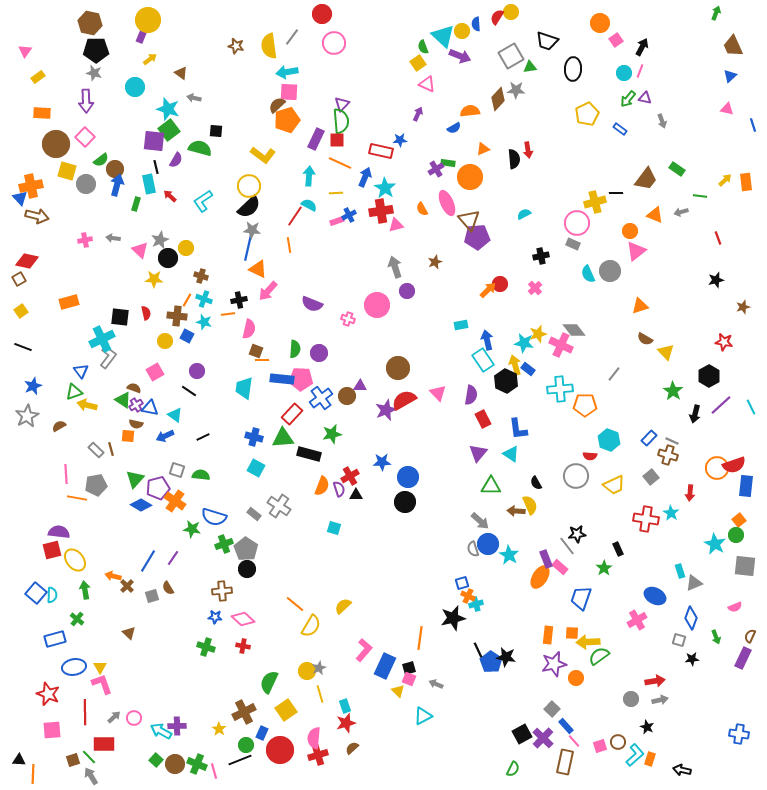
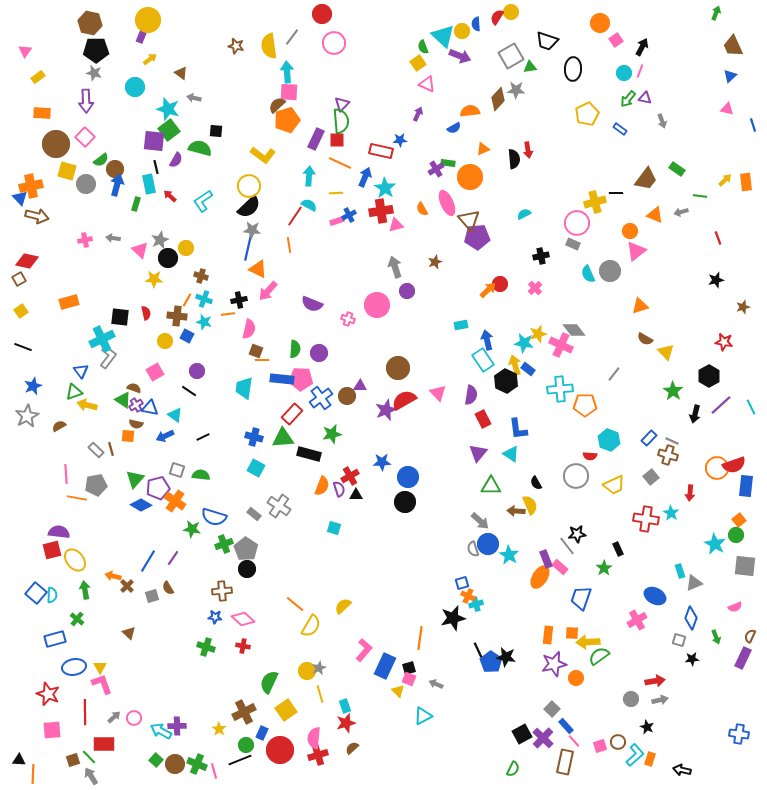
cyan arrow at (287, 72): rotated 95 degrees clockwise
